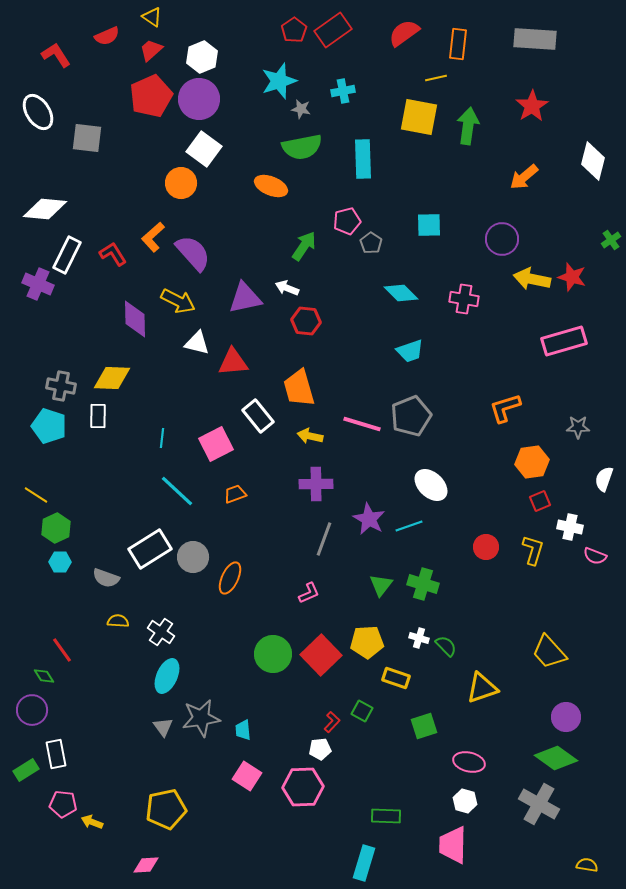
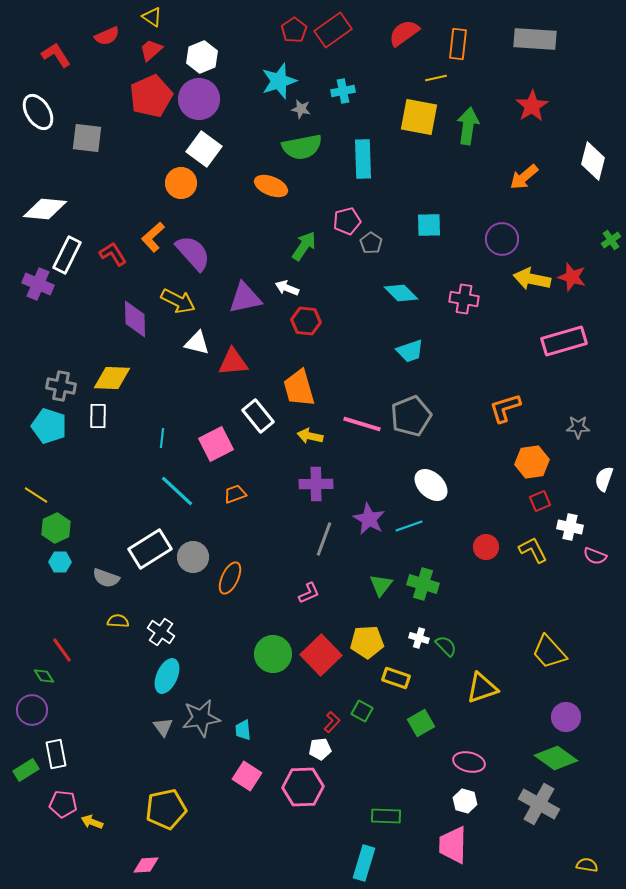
yellow L-shape at (533, 550): rotated 44 degrees counterclockwise
green square at (424, 726): moved 3 px left, 3 px up; rotated 12 degrees counterclockwise
